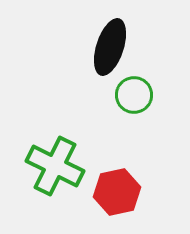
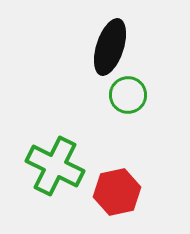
green circle: moved 6 px left
